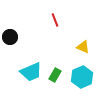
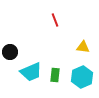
black circle: moved 15 px down
yellow triangle: rotated 16 degrees counterclockwise
green rectangle: rotated 24 degrees counterclockwise
